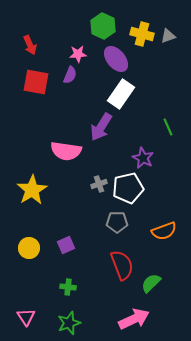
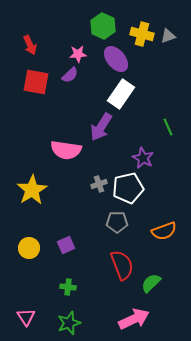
purple semicircle: rotated 24 degrees clockwise
pink semicircle: moved 1 px up
